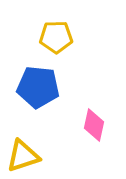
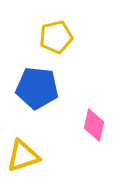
yellow pentagon: rotated 12 degrees counterclockwise
blue pentagon: moved 1 px left, 1 px down
